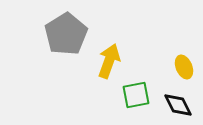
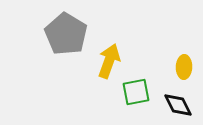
gray pentagon: rotated 9 degrees counterclockwise
yellow ellipse: rotated 25 degrees clockwise
green square: moved 3 px up
